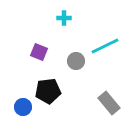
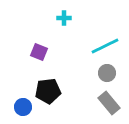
gray circle: moved 31 px right, 12 px down
